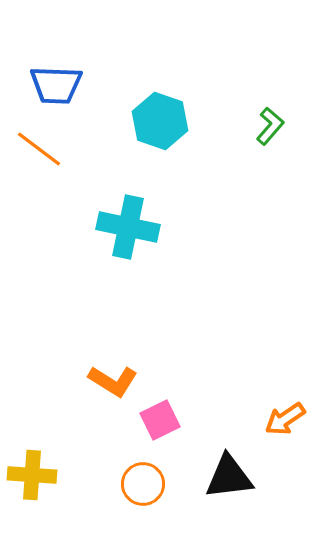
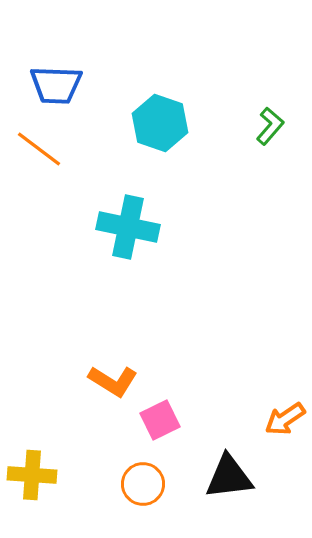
cyan hexagon: moved 2 px down
